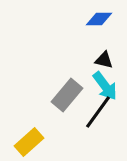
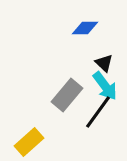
blue diamond: moved 14 px left, 9 px down
black triangle: moved 3 px down; rotated 30 degrees clockwise
